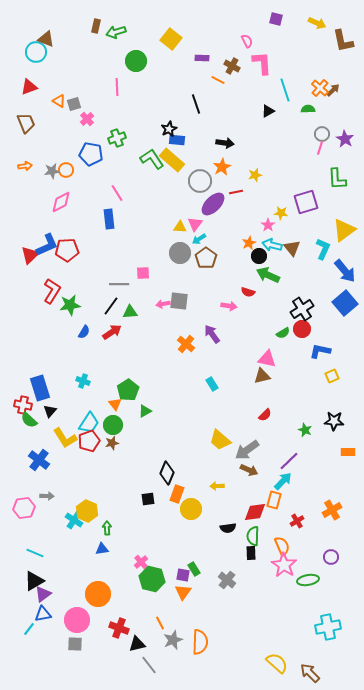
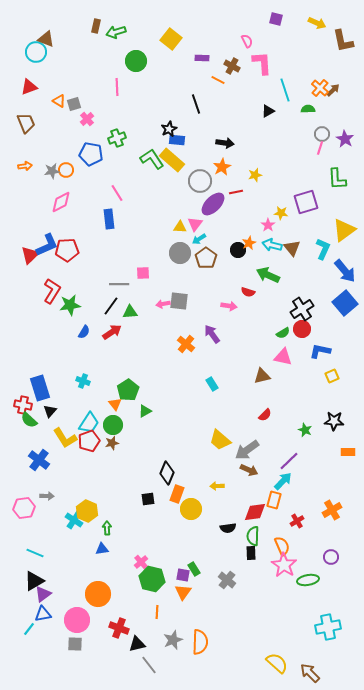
black circle at (259, 256): moved 21 px left, 6 px up
pink triangle at (267, 359): moved 16 px right, 2 px up
orange line at (160, 623): moved 3 px left, 11 px up; rotated 32 degrees clockwise
